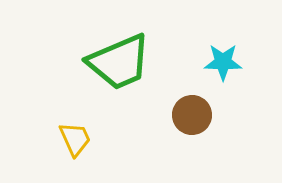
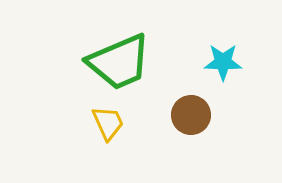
brown circle: moved 1 px left
yellow trapezoid: moved 33 px right, 16 px up
